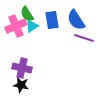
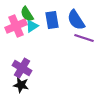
purple cross: rotated 18 degrees clockwise
